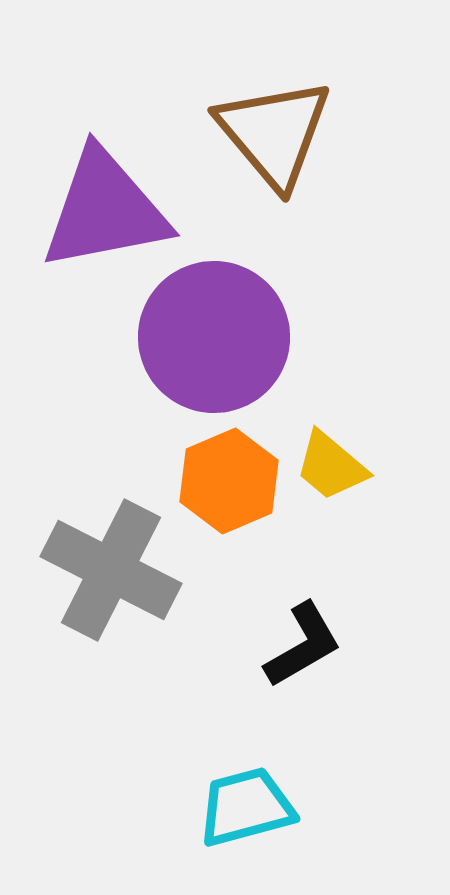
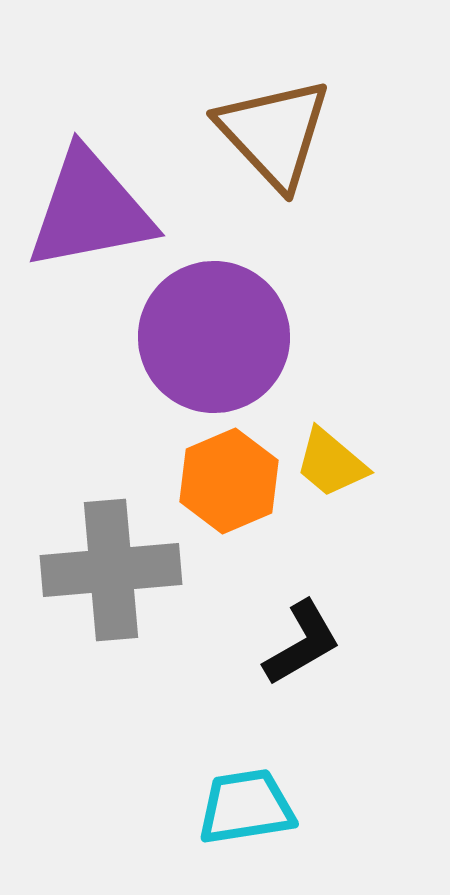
brown triangle: rotated 3 degrees counterclockwise
purple triangle: moved 15 px left
yellow trapezoid: moved 3 px up
gray cross: rotated 32 degrees counterclockwise
black L-shape: moved 1 px left, 2 px up
cyan trapezoid: rotated 6 degrees clockwise
